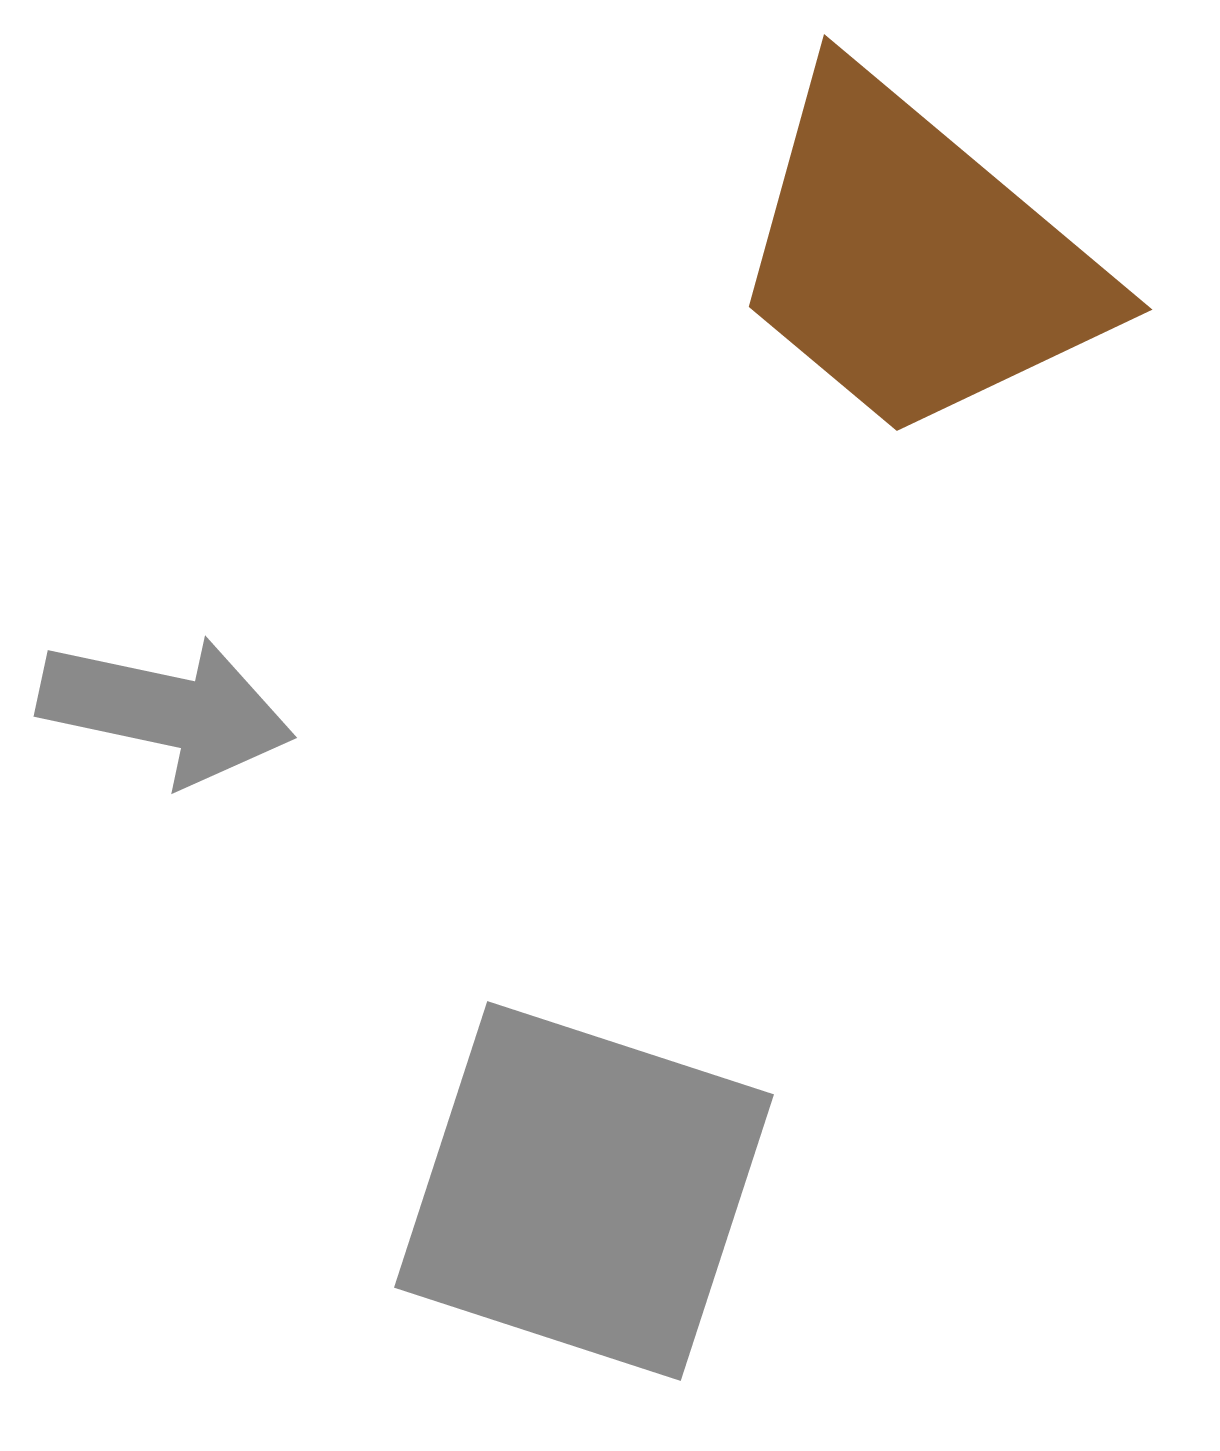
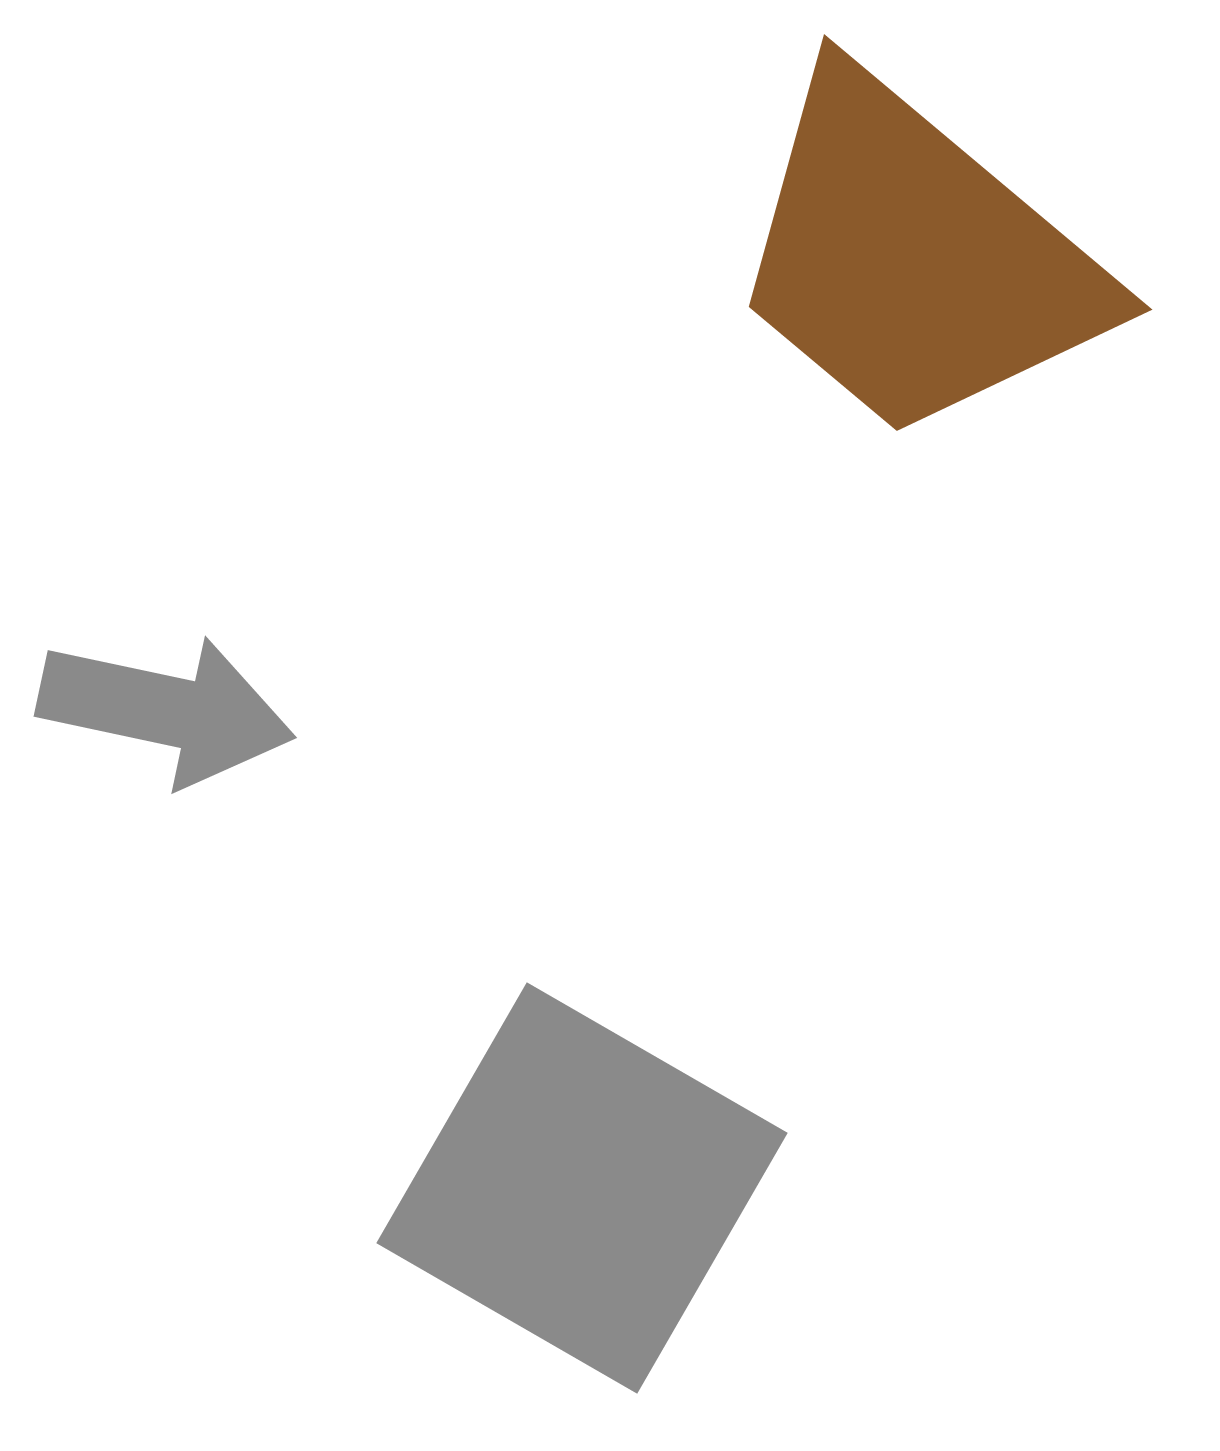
gray square: moved 2 px left, 3 px up; rotated 12 degrees clockwise
